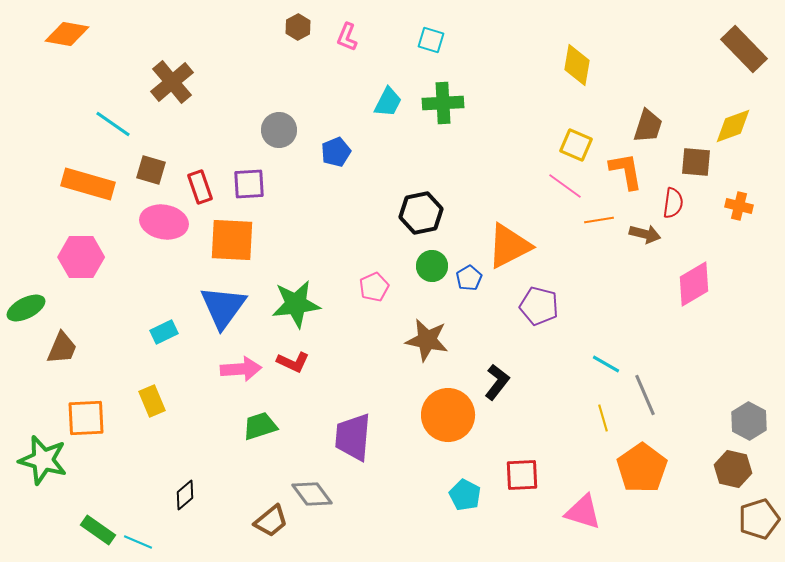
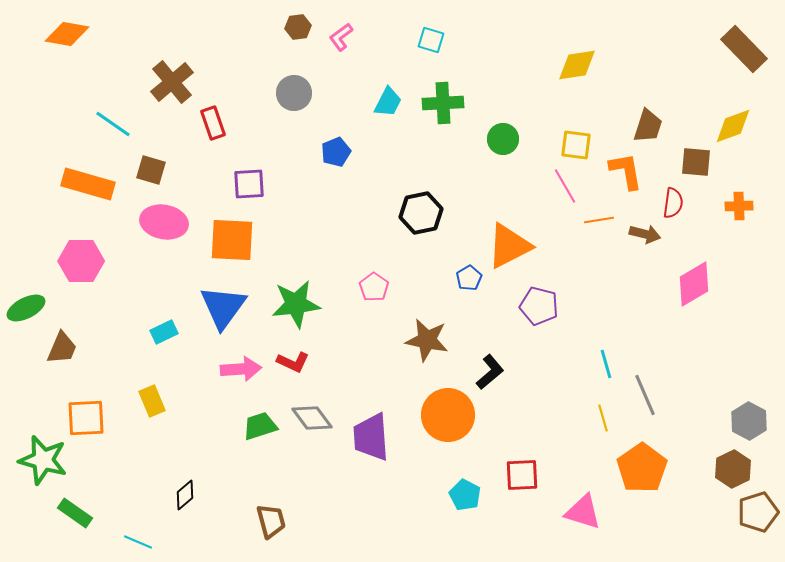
brown hexagon at (298, 27): rotated 20 degrees clockwise
pink L-shape at (347, 37): moved 6 px left; rotated 32 degrees clockwise
yellow diamond at (577, 65): rotated 72 degrees clockwise
gray circle at (279, 130): moved 15 px right, 37 px up
yellow square at (576, 145): rotated 16 degrees counterclockwise
pink line at (565, 186): rotated 24 degrees clockwise
red rectangle at (200, 187): moved 13 px right, 64 px up
orange cross at (739, 206): rotated 16 degrees counterclockwise
pink hexagon at (81, 257): moved 4 px down
green circle at (432, 266): moved 71 px right, 127 px up
pink pentagon at (374, 287): rotated 12 degrees counterclockwise
cyan line at (606, 364): rotated 44 degrees clockwise
black L-shape at (497, 382): moved 7 px left, 10 px up; rotated 12 degrees clockwise
purple trapezoid at (353, 437): moved 18 px right; rotated 9 degrees counterclockwise
brown hexagon at (733, 469): rotated 21 degrees clockwise
gray diamond at (312, 494): moved 76 px up
brown pentagon at (759, 519): moved 1 px left, 7 px up
brown trapezoid at (271, 521): rotated 66 degrees counterclockwise
green rectangle at (98, 530): moved 23 px left, 17 px up
